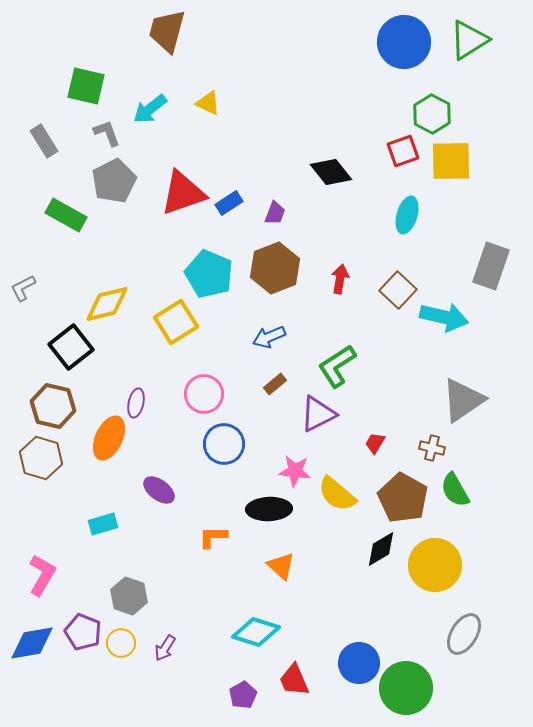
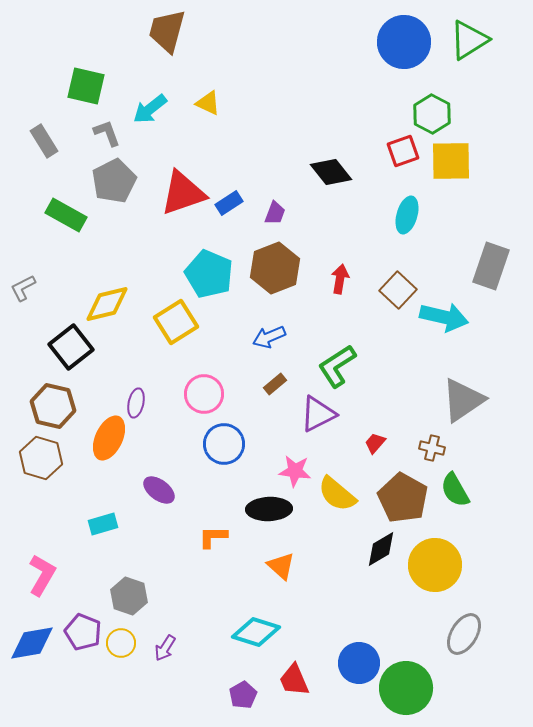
red trapezoid at (375, 443): rotated 10 degrees clockwise
